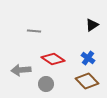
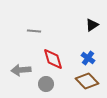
red diamond: rotated 40 degrees clockwise
